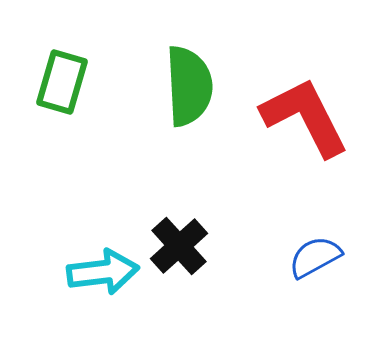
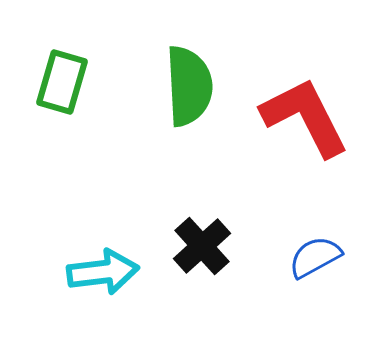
black cross: moved 23 px right
